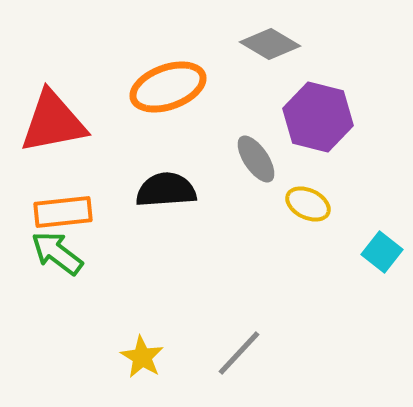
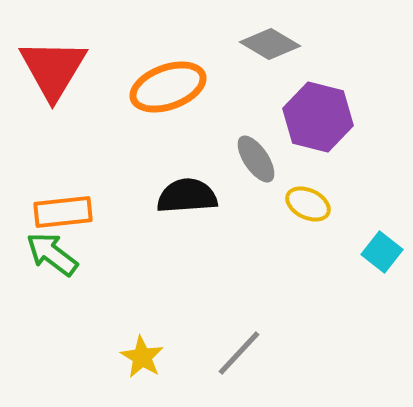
red triangle: moved 53 px up; rotated 48 degrees counterclockwise
black semicircle: moved 21 px right, 6 px down
green arrow: moved 5 px left, 1 px down
